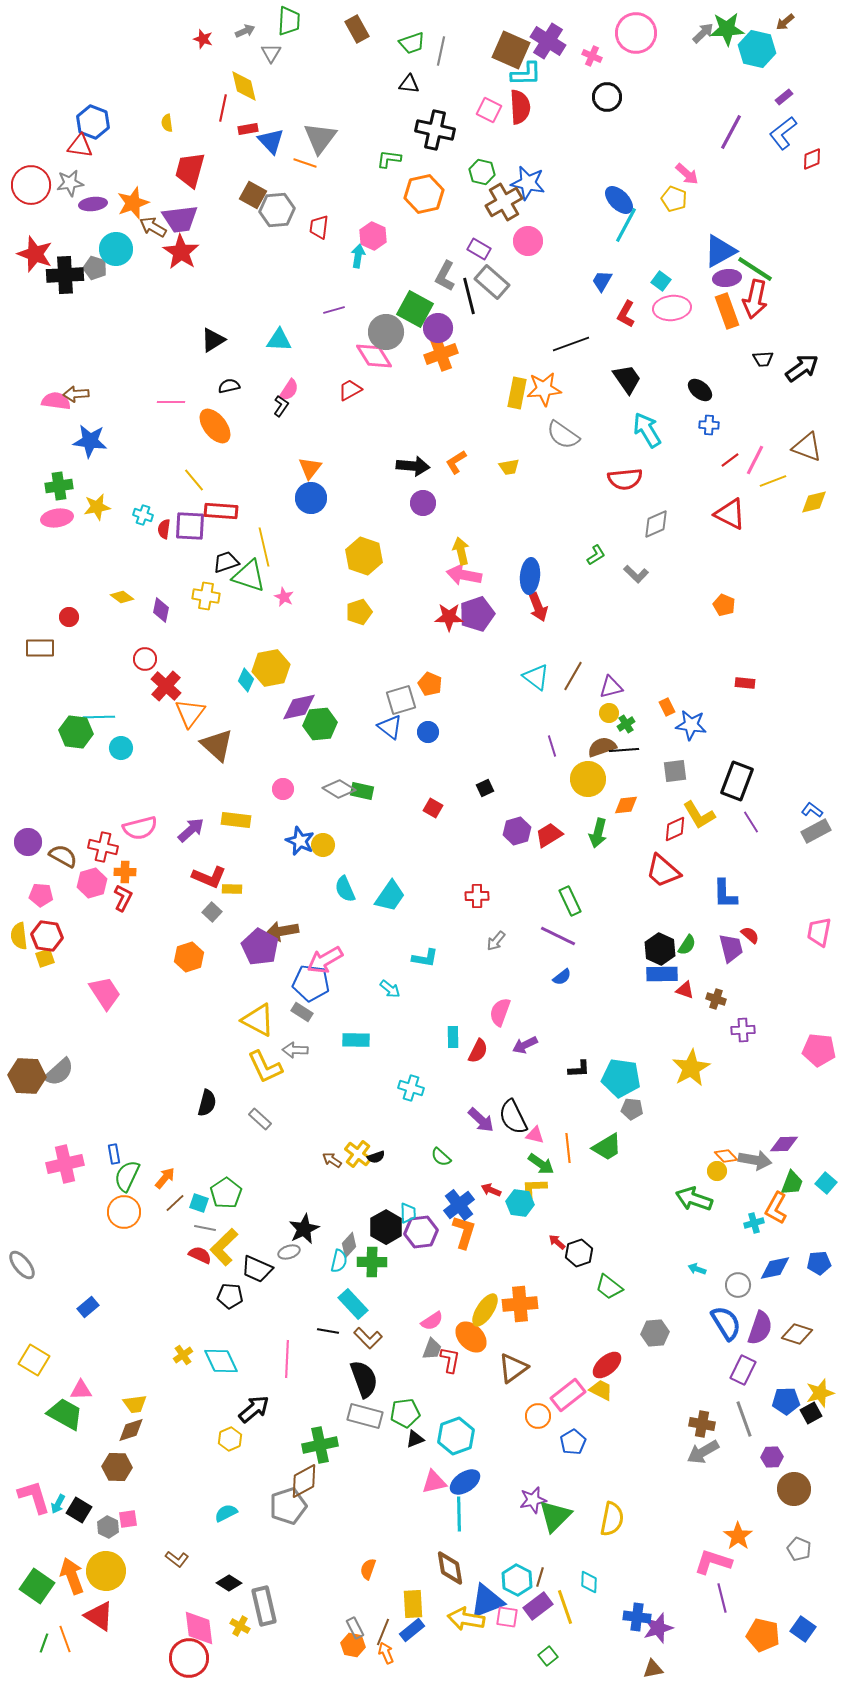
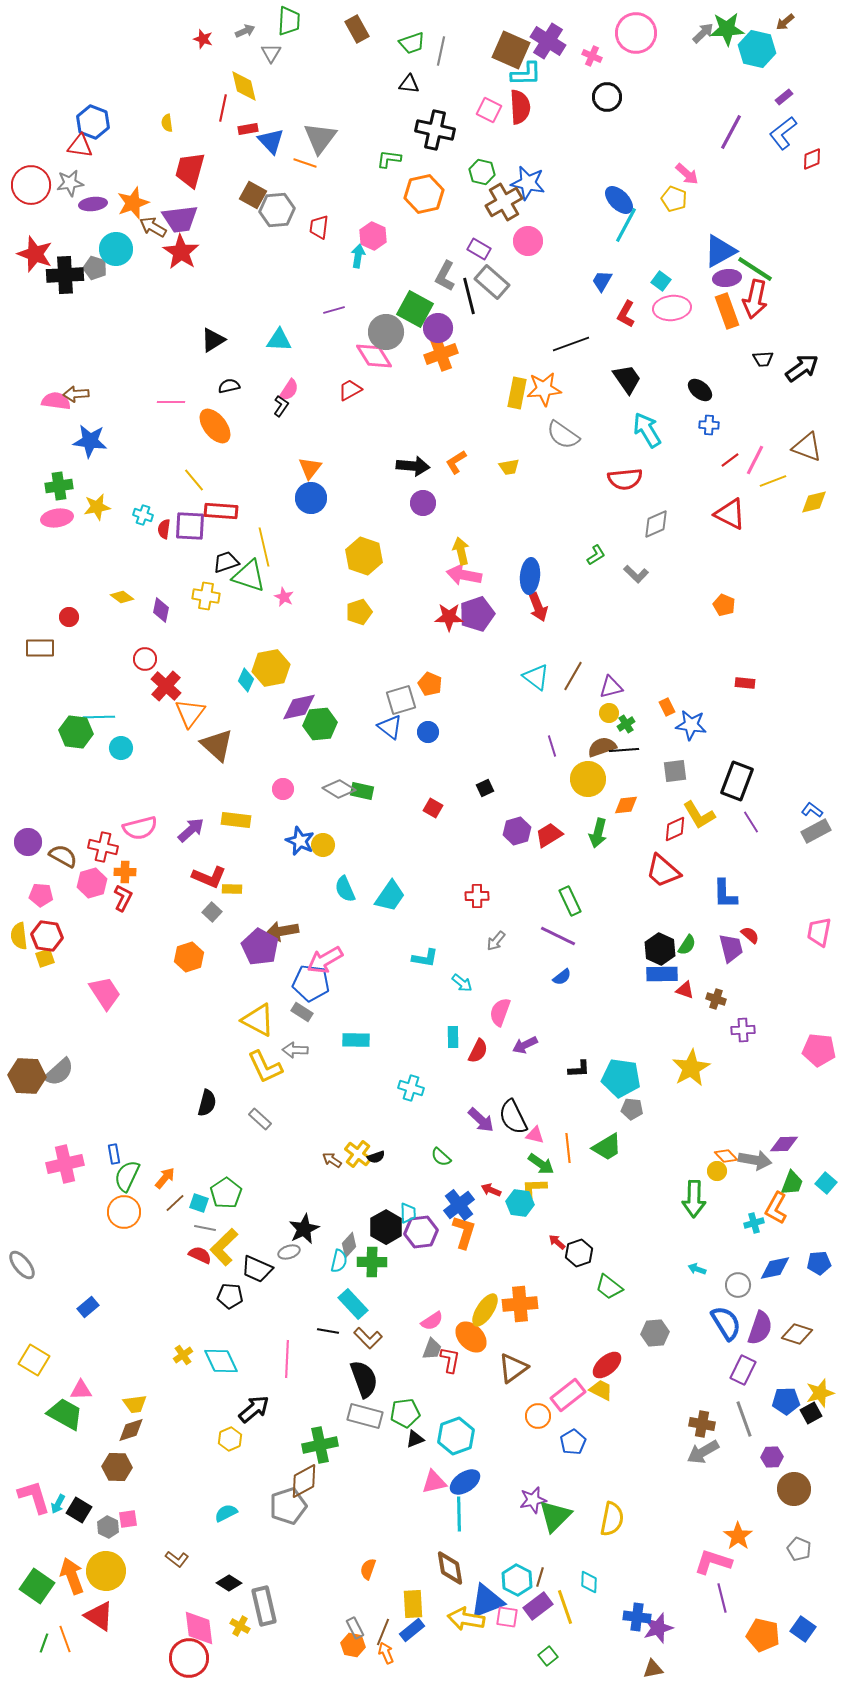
cyan arrow at (390, 989): moved 72 px right, 6 px up
green arrow at (694, 1199): rotated 108 degrees counterclockwise
